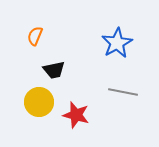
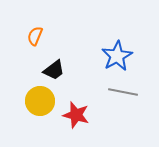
blue star: moved 13 px down
black trapezoid: rotated 25 degrees counterclockwise
yellow circle: moved 1 px right, 1 px up
